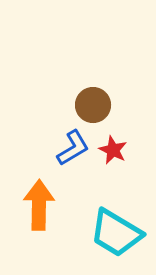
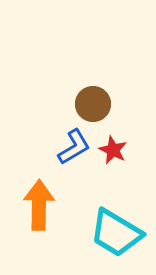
brown circle: moved 1 px up
blue L-shape: moved 1 px right, 1 px up
